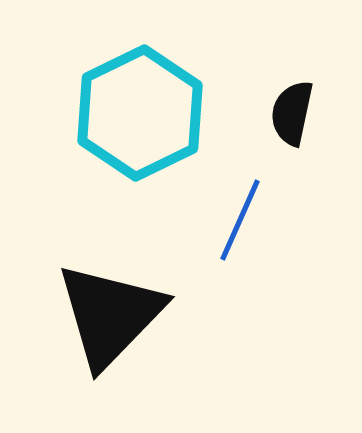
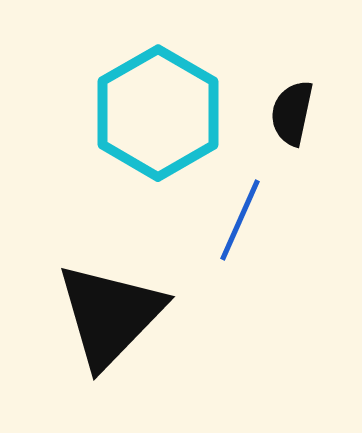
cyan hexagon: moved 18 px right; rotated 4 degrees counterclockwise
